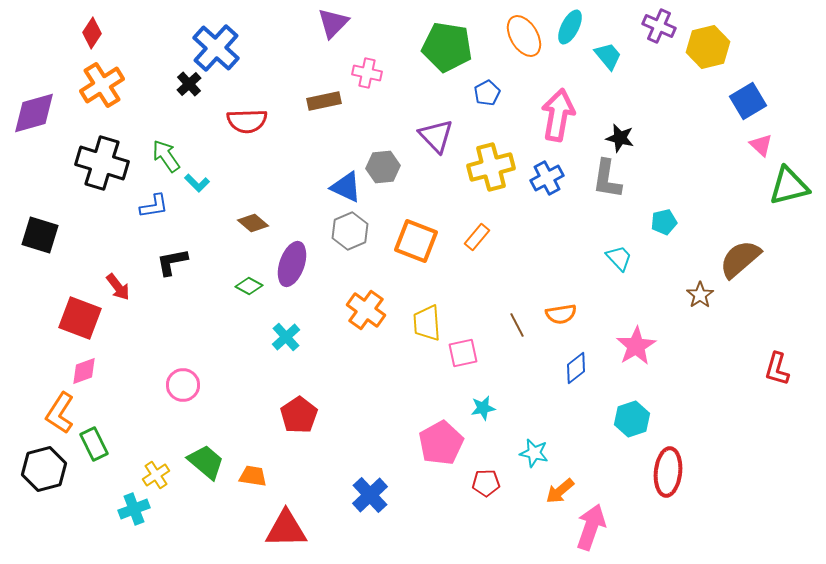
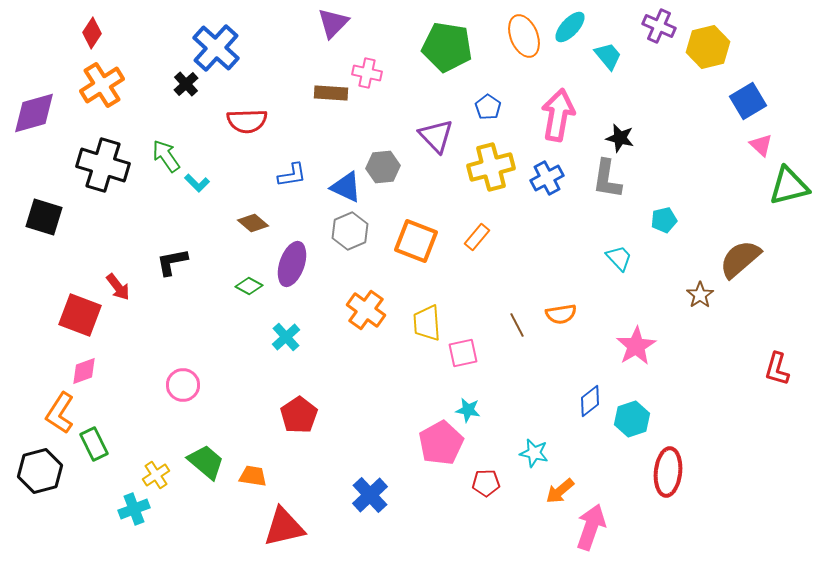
cyan ellipse at (570, 27): rotated 16 degrees clockwise
orange ellipse at (524, 36): rotated 9 degrees clockwise
black cross at (189, 84): moved 3 px left
blue pentagon at (487, 93): moved 1 px right, 14 px down; rotated 10 degrees counterclockwise
brown rectangle at (324, 101): moved 7 px right, 8 px up; rotated 16 degrees clockwise
black cross at (102, 163): moved 1 px right, 2 px down
blue L-shape at (154, 206): moved 138 px right, 31 px up
cyan pentagon at (664, 222): moved 2 px up
black square at (40, 235): moved 4 px right, 18 px up
red square at (80, 318): moved 3 px up
blue diamond at (576, 368): moved 14 px right, 33 px down
cyan star at (483, 408): moved 15 px left, 2 px down; rotated 20 degrees clockwise
black hexagon at (44, 469): moved 4 px left, 2 px down
red triangle at (286, 529): moved 2 px left, 2 px up; rotated 12 degrees counterclockwise
